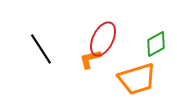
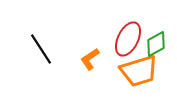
red ellipse: moved 25 px right
orange L-shape: rotated 20 degrees counterclockwise
orange trapezoid: moved 2 px right, 8 px up
